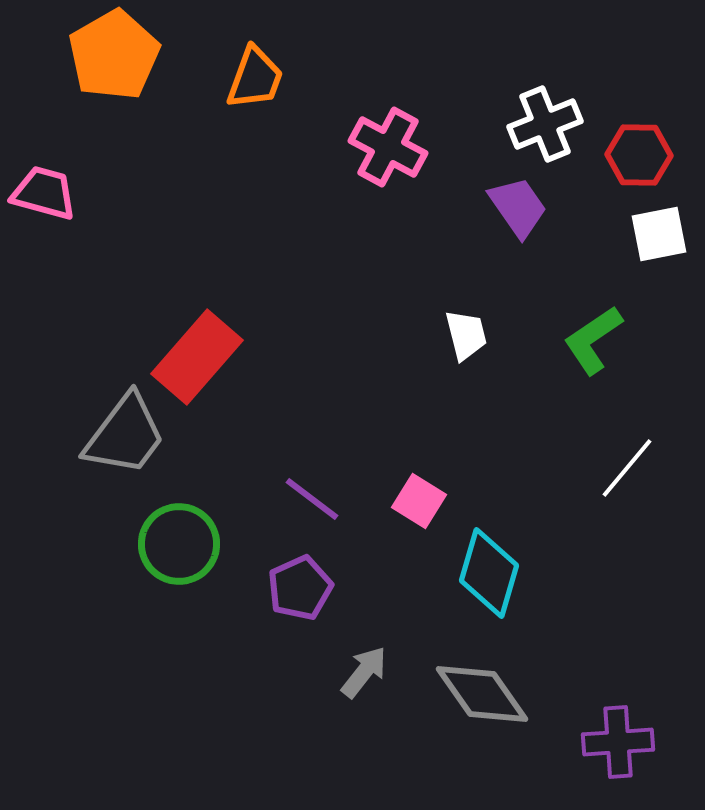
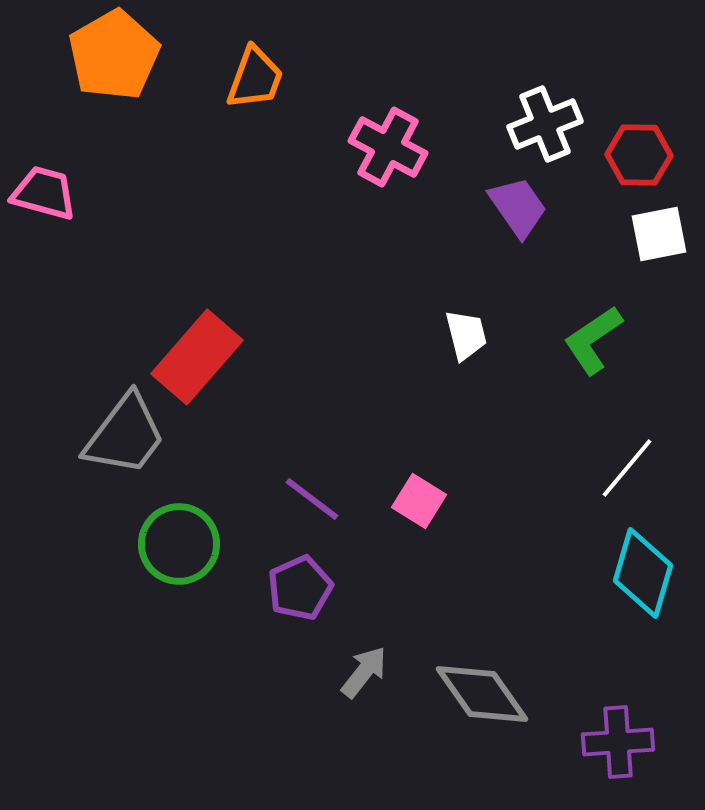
cyan diamond: moved 154 px right
